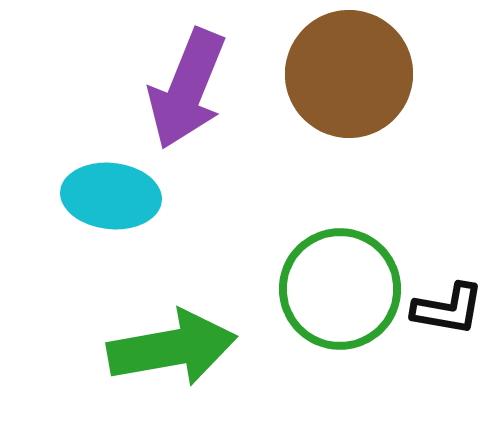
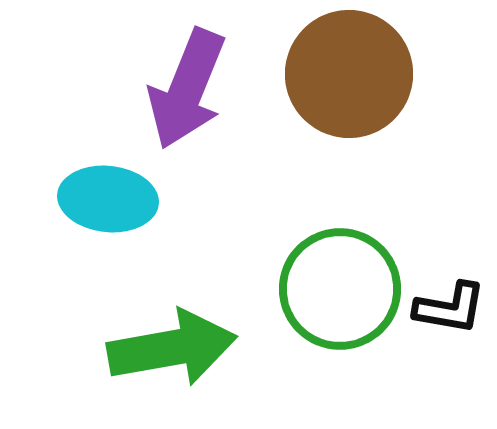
cyan ellipse: moved 3 px left, 3 px down
black L-shape: moved 2 px right, 1 px up
